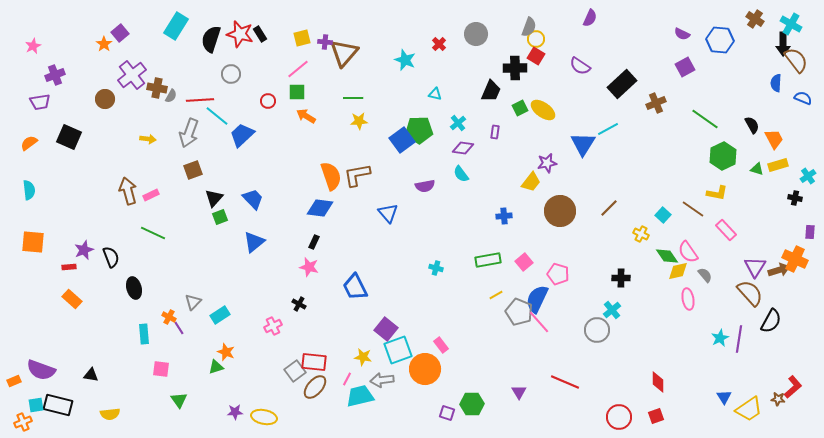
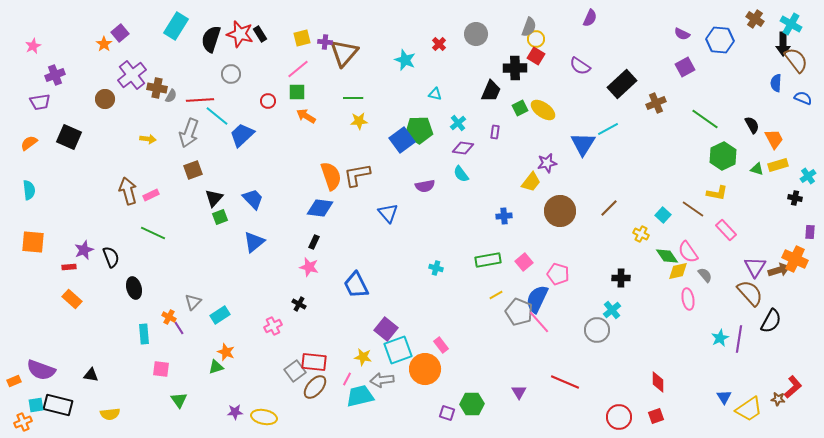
blue trapezoid at (355, 287): moved 1 px right, 2 px up
